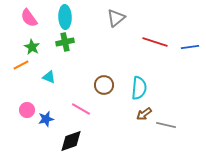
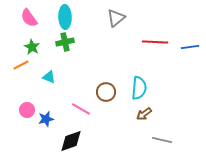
red line: rotated 15 degrees counterclockwise
brown circle: moved 2 px right, 7 px down
gray line: moved 4 px left, 15 px down
